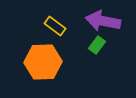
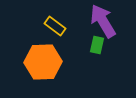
purple arrow: rotated 48 degrees clockwise
green rectangle: rotated 24 degrees counterclockwise
